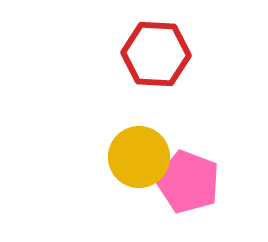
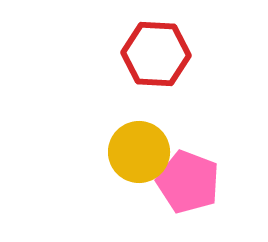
yellow circle: moved 5 px up
